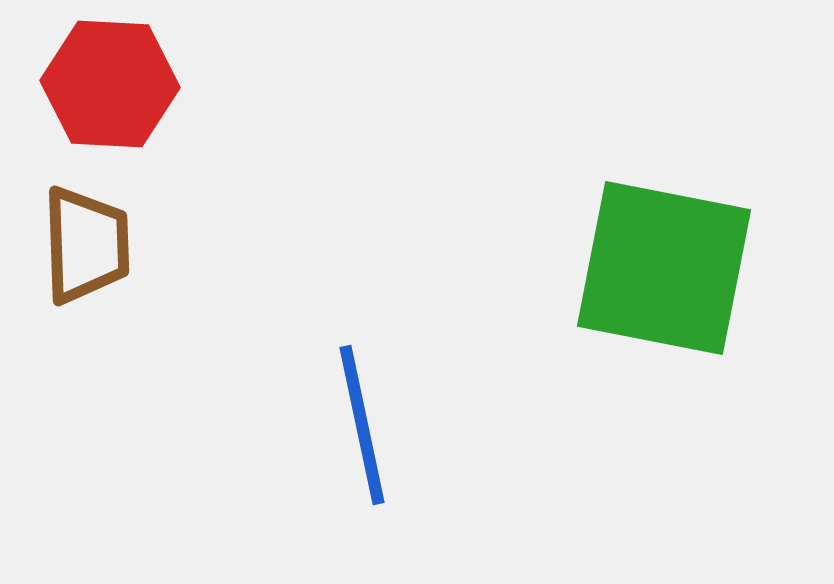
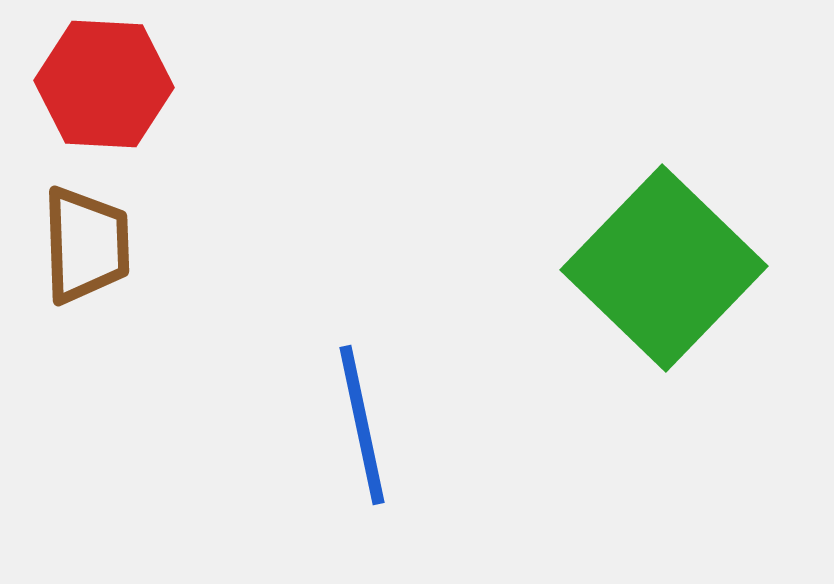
red hexagon: moved 6 px left
green square: rotated 33 degrees clockwise
